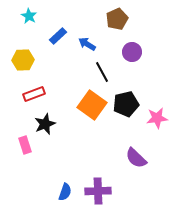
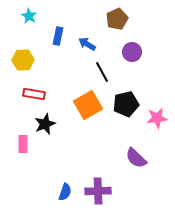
blue rectangle: rotated 36 degrees counterclockwise
red rectangle: rotated 30 degrees clockwise
orange square: moved 4 px left; rotated 24 degrees clockwise
pink rectangle: moved 2 px left, 1 px up; rotated 18 degrees clockwise
